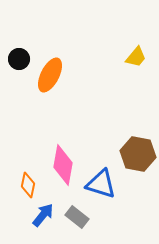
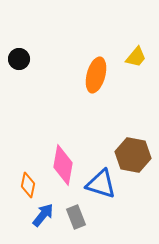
orange ellipse: moved 46 px right; rotated 12 degrees counterclockwise
brown hexagon: moved 5 px left, 1 px down
gray rectangle: moved 1 px left; rotated 30 degrees clockwise
